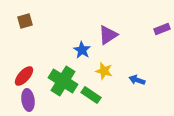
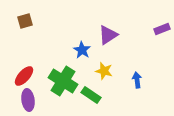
blue arrow: rotated 63 degrees clockwise
